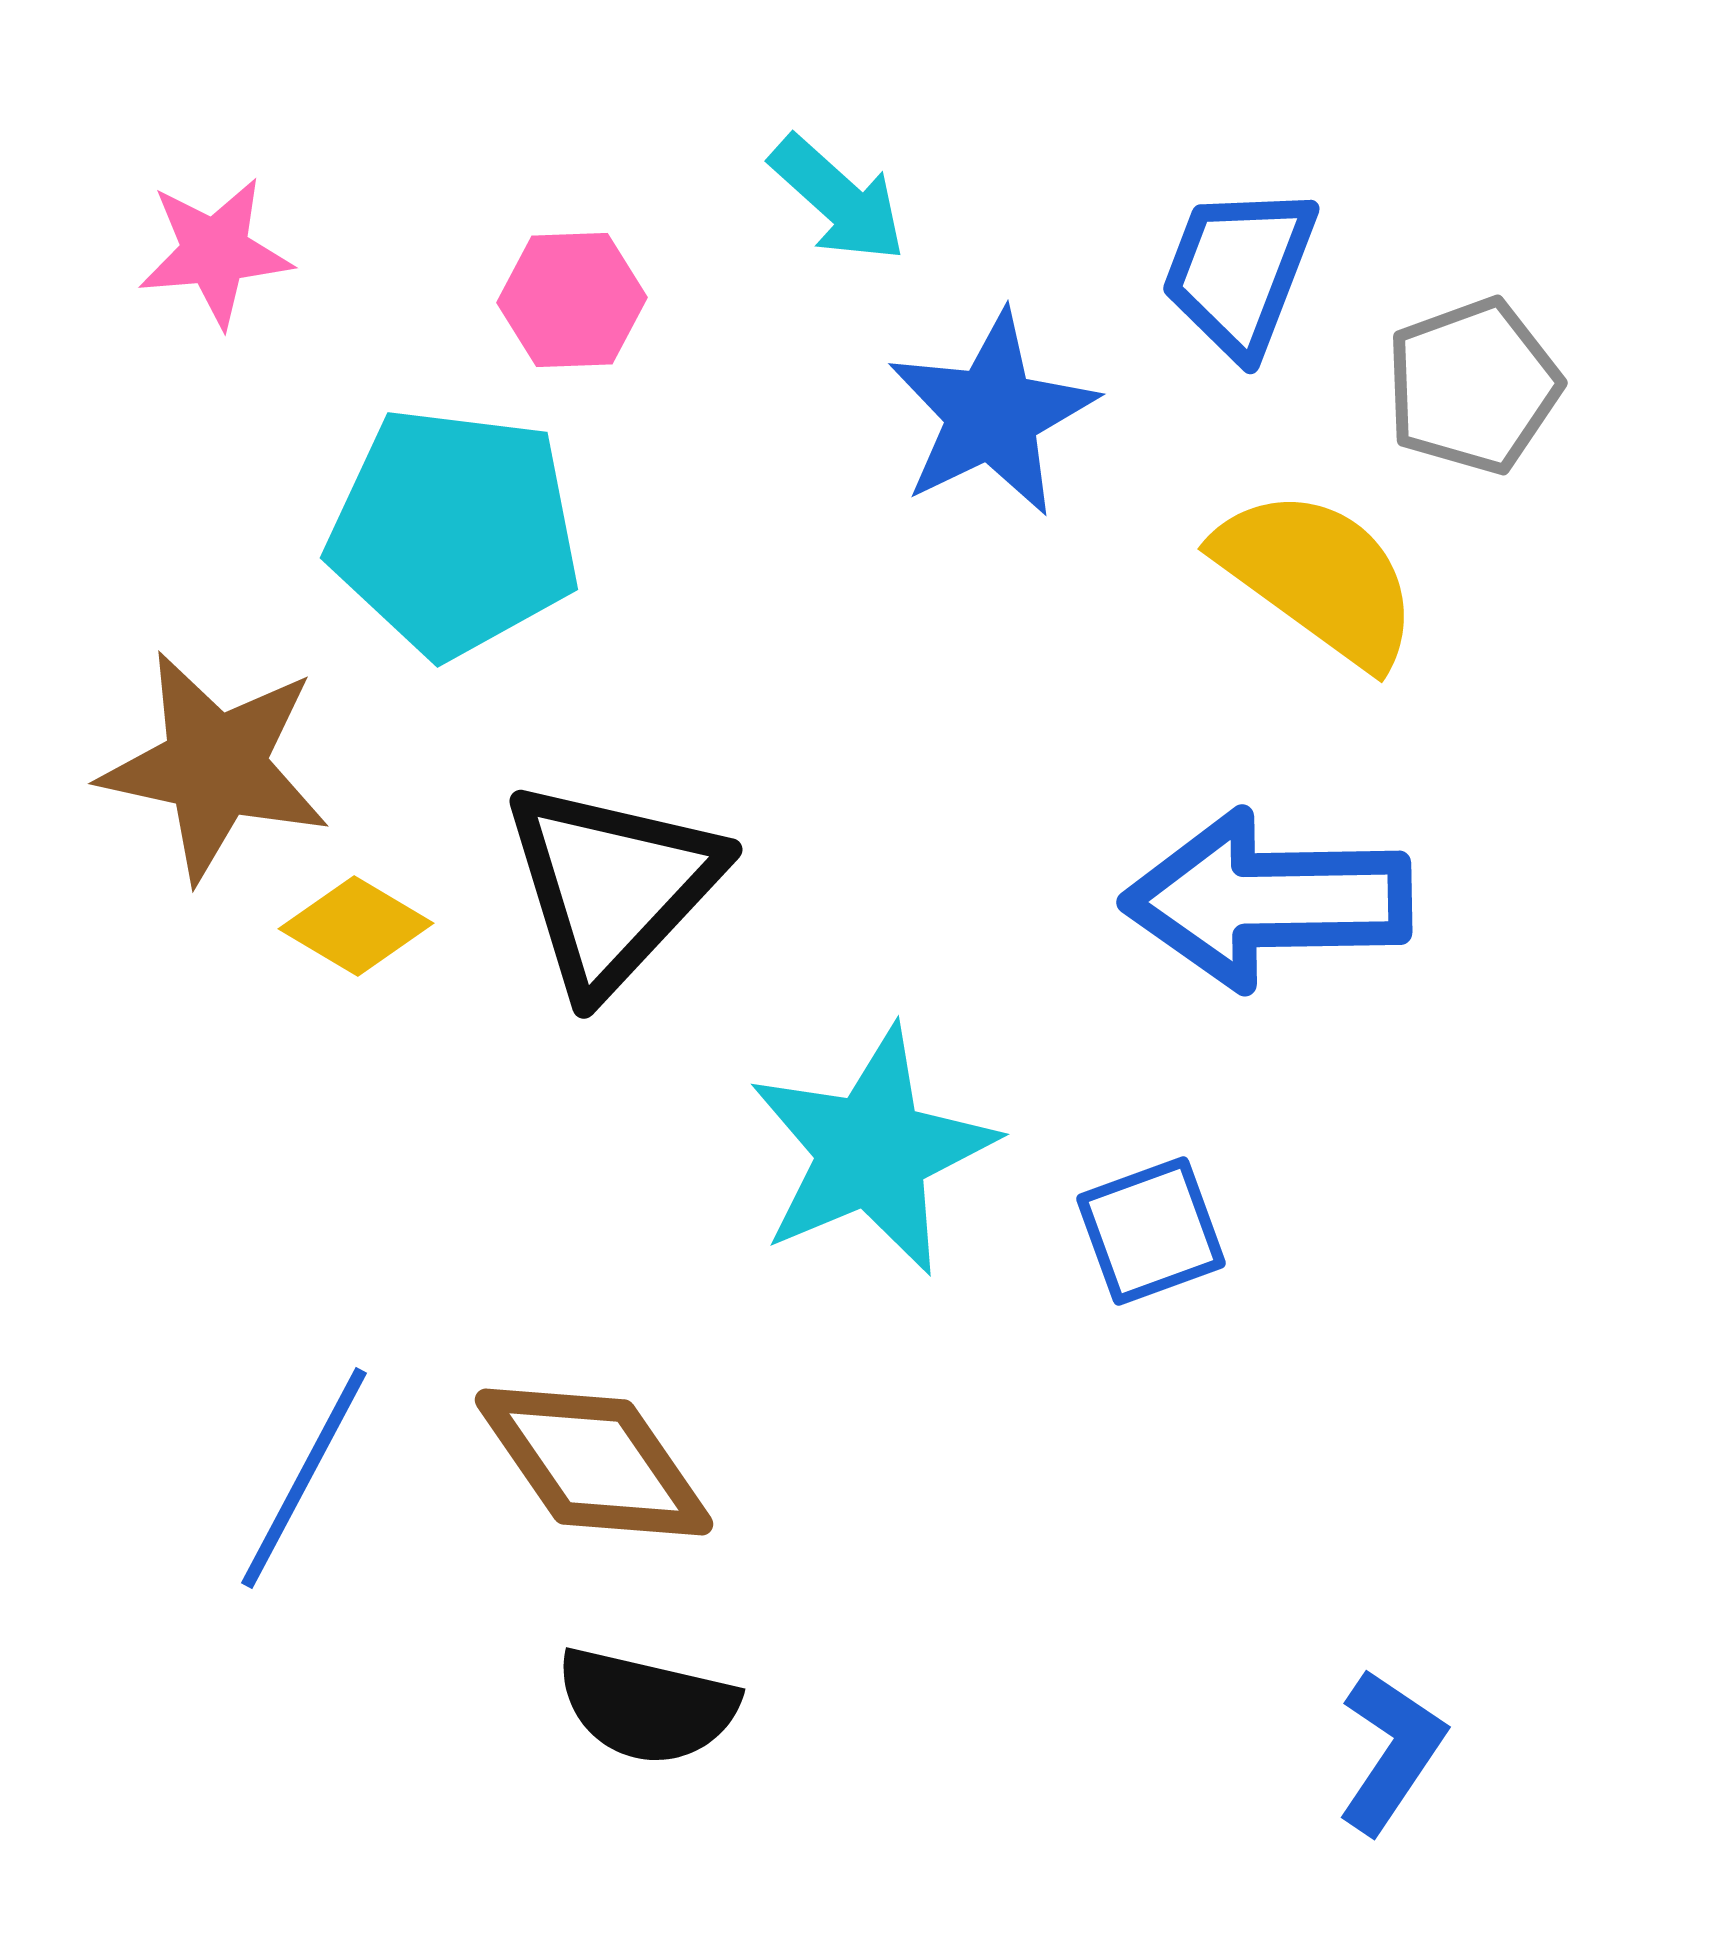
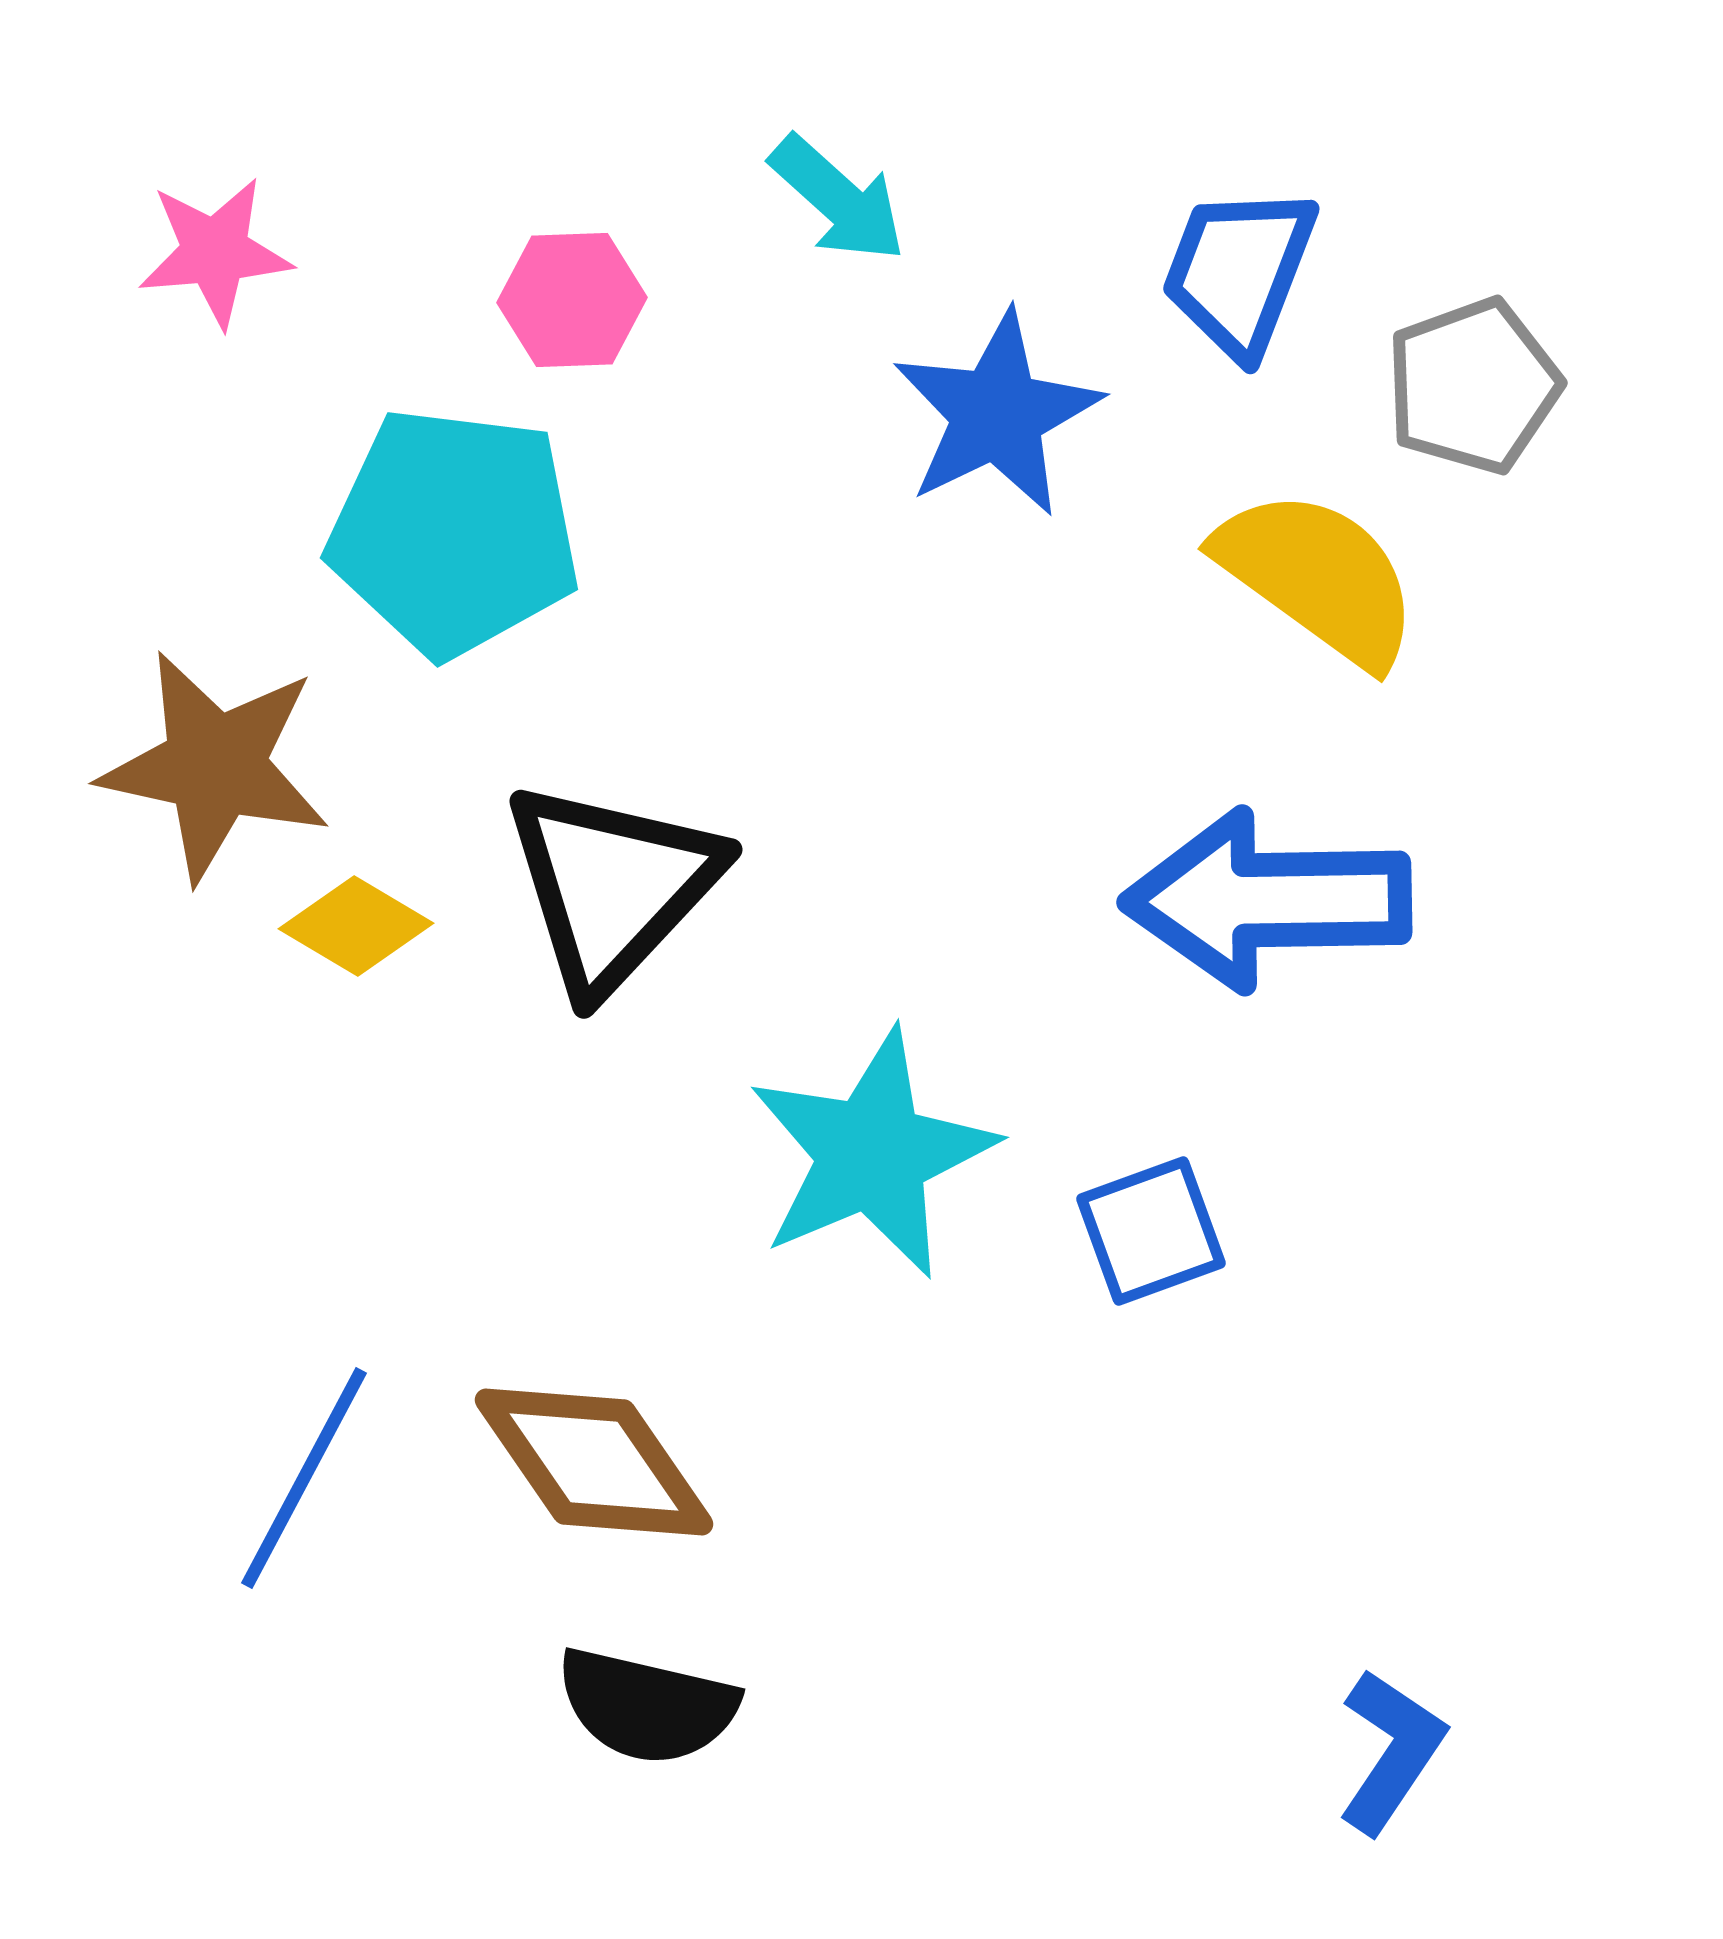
blue star: moved 5 px right
cyan star: moved 3 px down
